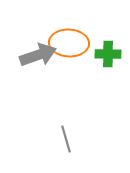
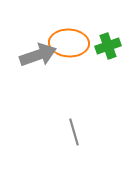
green cross: moved 8 px up; rotated 20 degrees counterclockwise
gray line: moved 8 px right, 7 px up
